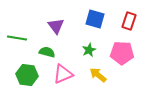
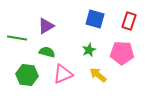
purple triangle: moved 10 px left; rotated 36 degrees clockwise
